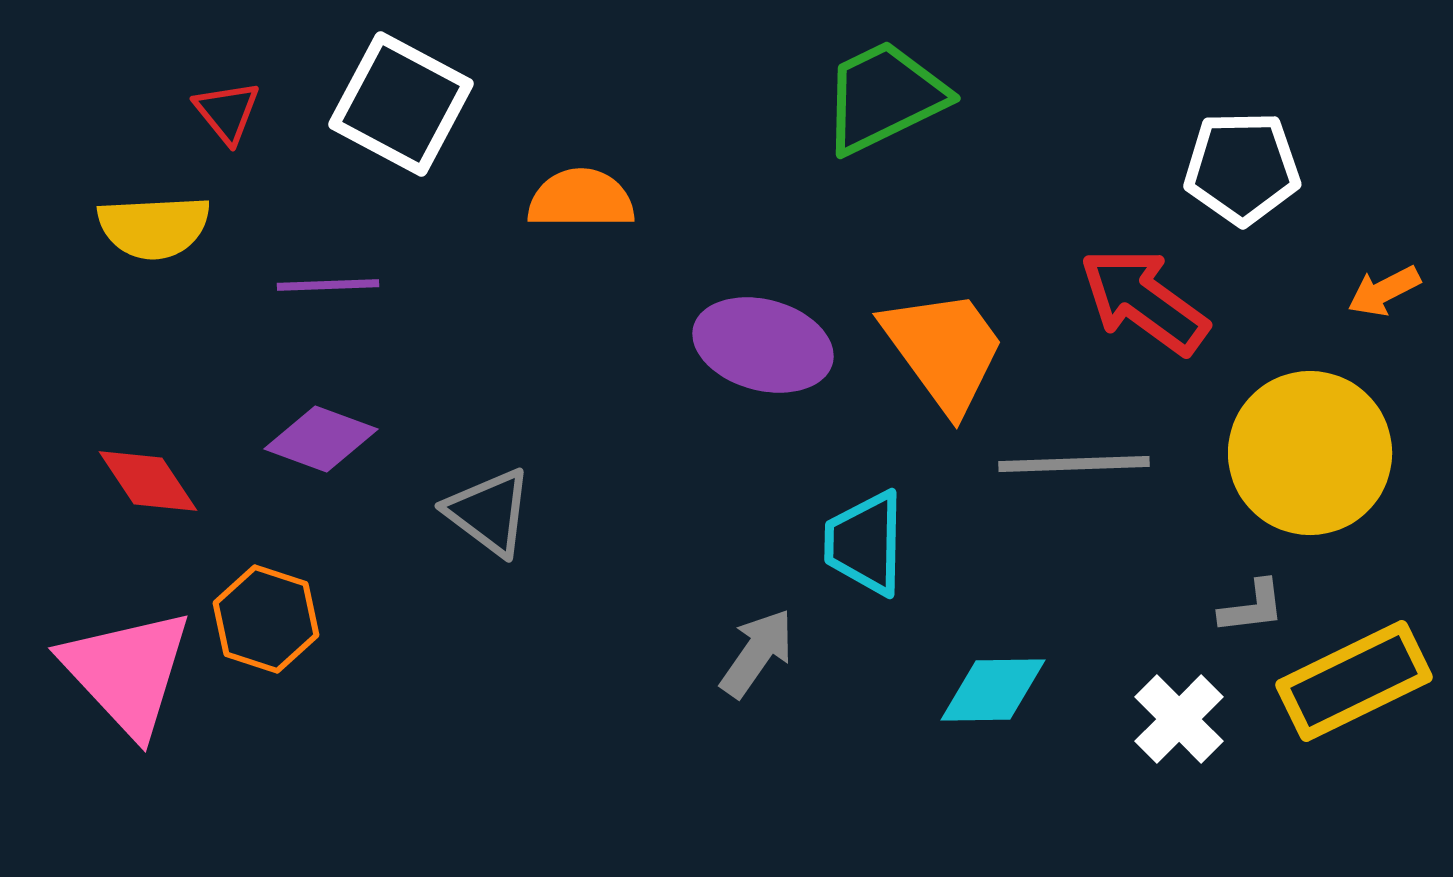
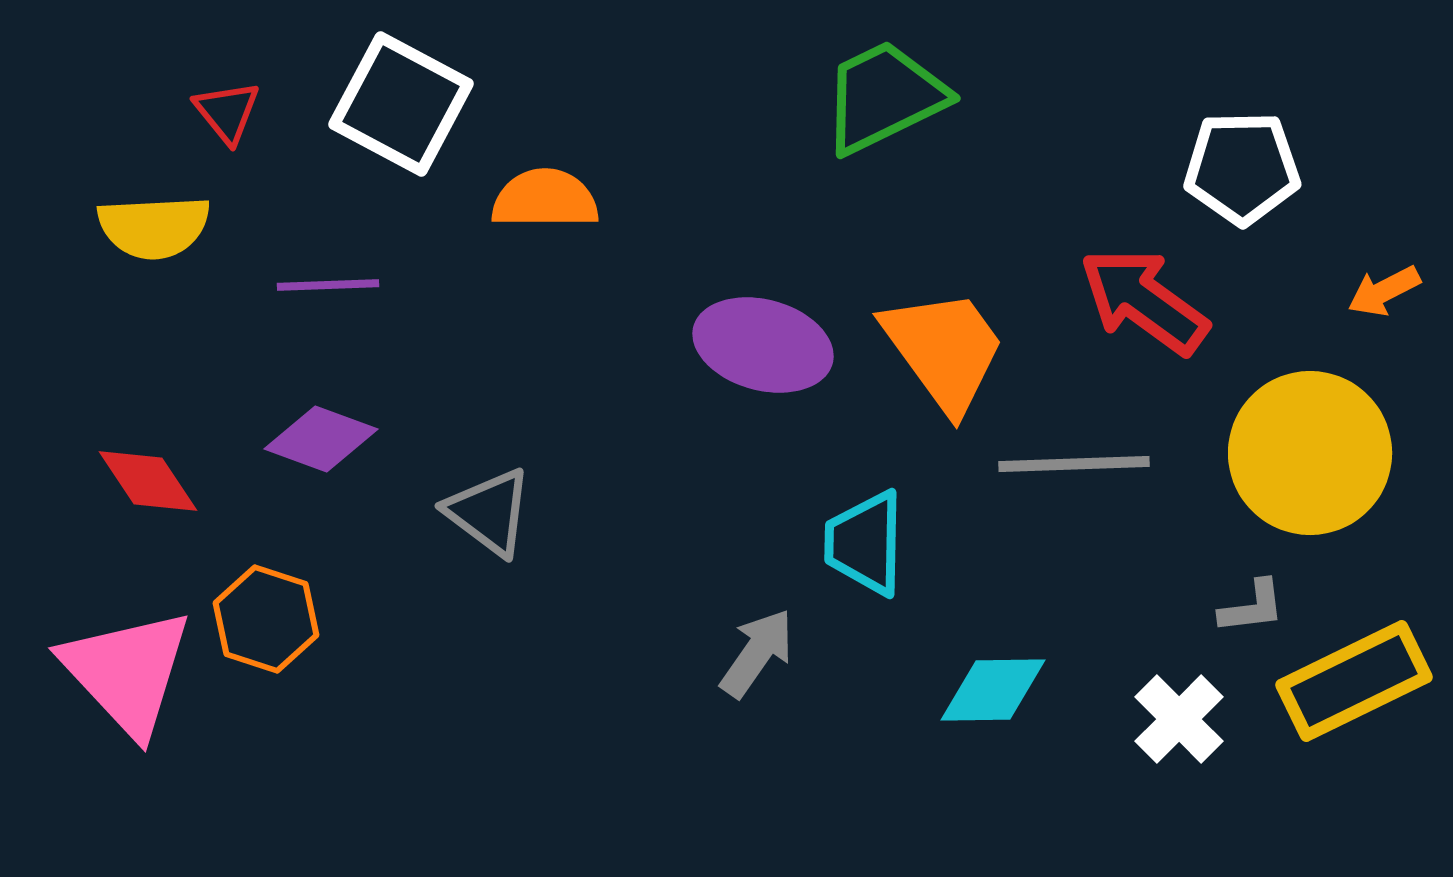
orange semicircle: moved 36 px left
